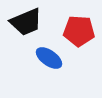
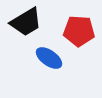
black trapezoid: rotated 8 degrees counterclockwise
